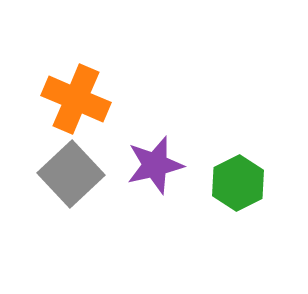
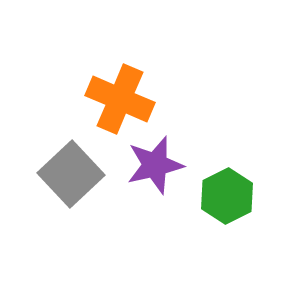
orange cross: moved 44 px right
green hexagon: moved 11 px left, 13 px down
